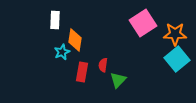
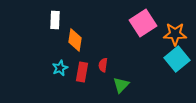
cyan star: moved 2 px left, 16 px down
green triangle: moved 3 px right, 5 px down
